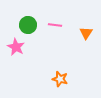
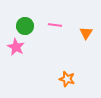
green circle: moved 3 px left, 1 px down
orange star: moved 7 px right
